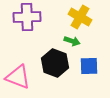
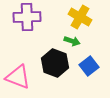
blue square: rotated 36 degrees counterclockwise
